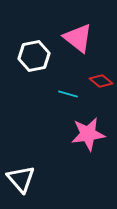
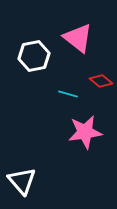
pink star: moved 3 px left, 2 px up
white triangle: moved 1 px right, 2 px down
